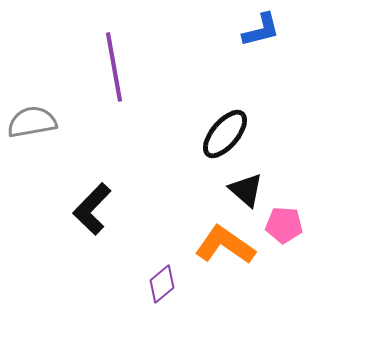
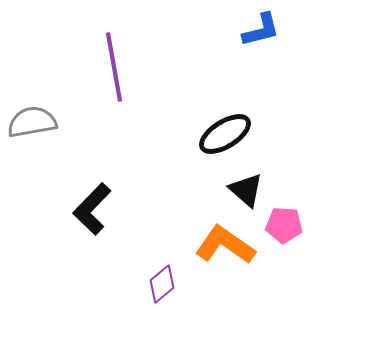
black ellipse: rotated 18 degrees clockwise
